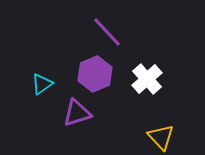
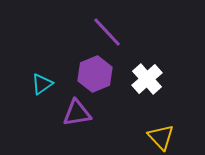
purple triangle: rotated 8 degrees clockwise
